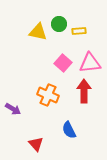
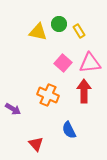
yellow rectangle: rotated 64 degrees clockwise
